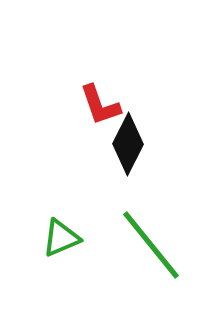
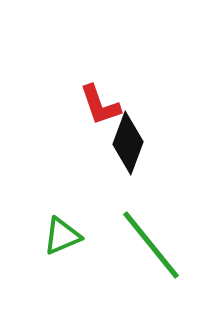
black diamond: moved 1 px up; rotated 6 degrees counterclockwise
green triangle: moved 1 px right, 2 px up
